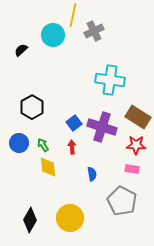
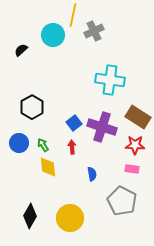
red star: moved 1 px left
black diamond: moved 4 px up
